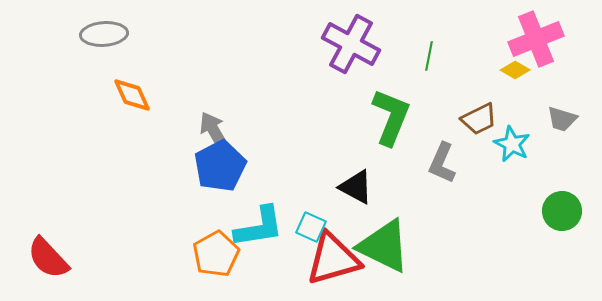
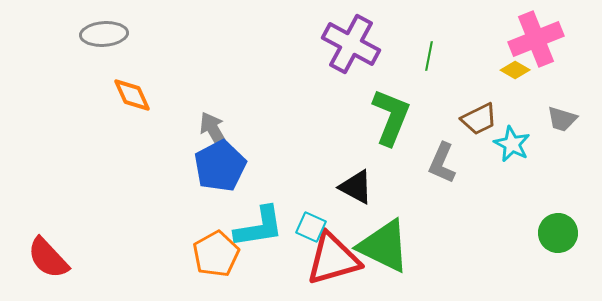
green circle: moved 4 px left, 22 px down
